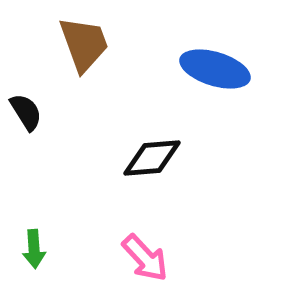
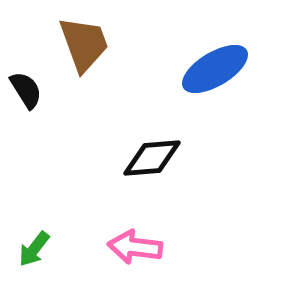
blue ellipse: rotated 48 degrees counterclockwise
black semicircle: moved 22 px up
green arrow: rotated 42 degrees clockwise
pink arrow: moved 10 px left, 11 px up; rotated 140 degrees clockwise
